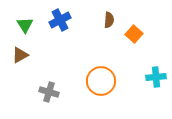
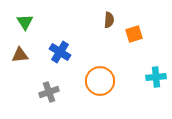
blue cross: moved 32 px down; rotated 30 degrees counterclockwise
green triangle: moved 3 px up
orange square: rotated 30 degrees clockwise
brown triangle: rotated 24 degrees clockwise
orange circle: moved 1 px left
gray cross: rotated 36 degrees counterclockwise
